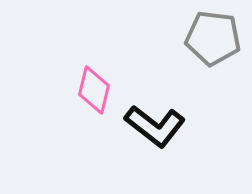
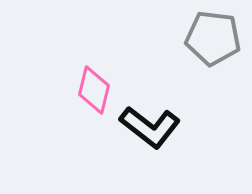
black L-shape: moved 5 px left, 1 px down
